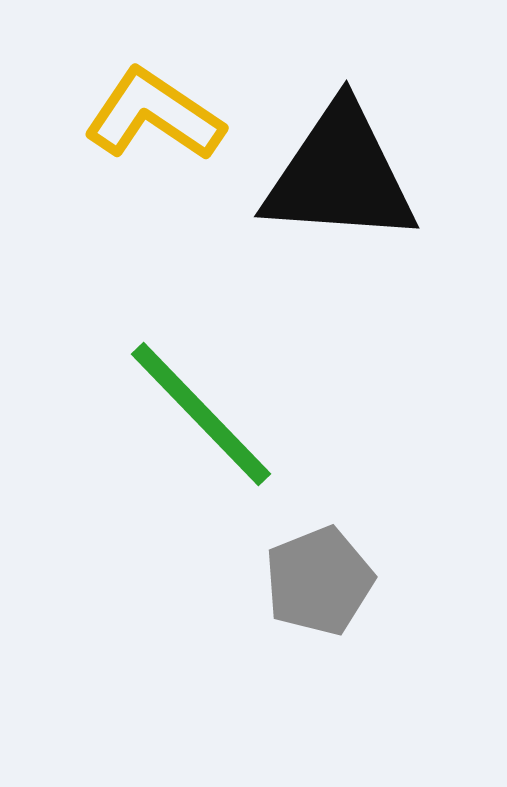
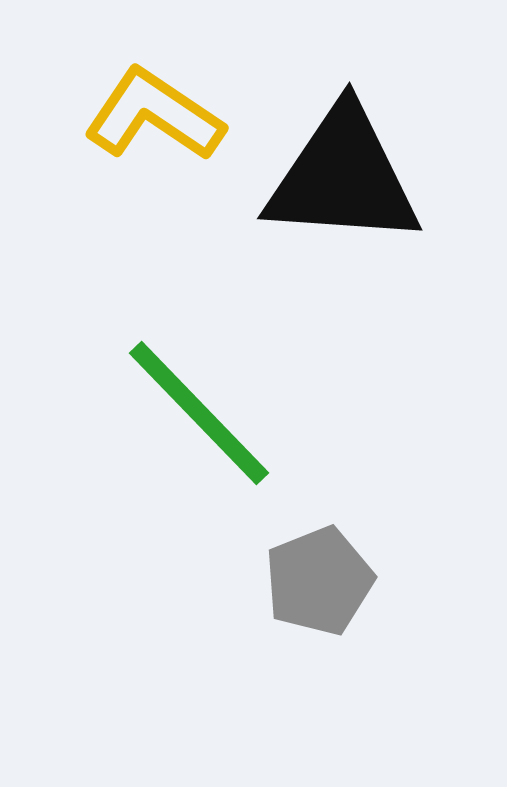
black triangle: moved 3 px right, 2 px down
green line: moved 2 px left, 1 px up
